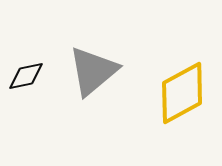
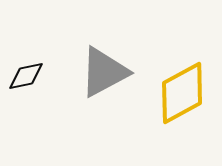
gray triangle: moved 11 px right, 1 px down; rotated 12 degrees clockwise
